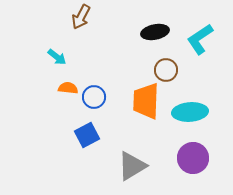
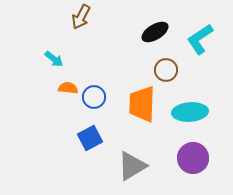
black ellipse: rotated 20 degrees counterclockwise
cyan arrow: moved 3 px left, 2 px down
orange trapezoid: moved 4 px left, 3 px down
blue square: moved 3 px right, 3 px down
